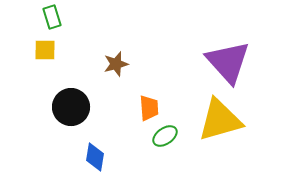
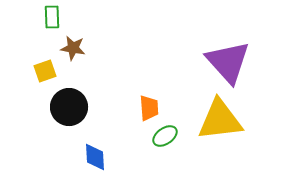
green rectangle: rotated 15 degrees clockwise
yellow square: moved 21 px down; rotated 20 degrees counterclockwise
brown star: moved 43 px left, 16 px up; rotated 25 degrees clockwise
black circle: moved 2 px left
yellow triangle: rotated 9 degrees clockwise
blue diamond: rotated 12 degrees counterclockwise
